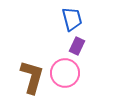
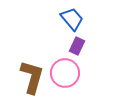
blue trapezoid: rotated 25 degrees counterclockwise
